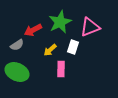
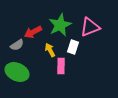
green star: moved 3 px down
red arrow: moved 2 px down
yellow arrow: rotated 104 degrees clockwise
pink rectangle: moved 3 px up
